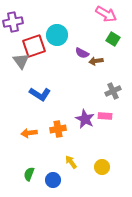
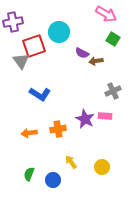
cyan circle: moved 2 px right, 3 px up
